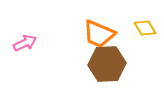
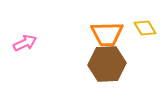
orange trapezoid: moved 8 px right; rotated 24 degrees counterclockwise
